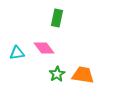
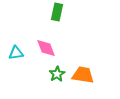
green rectangle: moved 6 px up
pink diamond: moved 2 px right; rotated 15 degrees clockwise
cyan triangle: moved 1 px left
